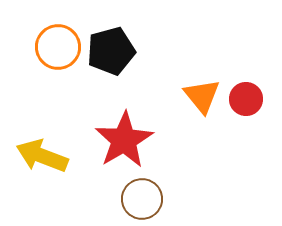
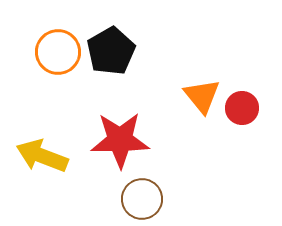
orange circle: moved 5 px down
black pentagon: rotated 15 degrees counterclockwise
red circle: moved 4 px left, 9 px down
red star: moved 4 px left; rotated 30 degrees clockwise
